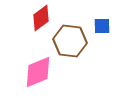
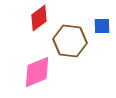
red diamond: moved 2 px left
pink diamond: moved 1 px left
